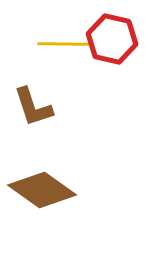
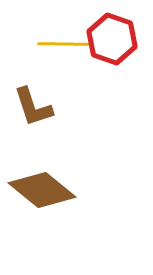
red hexagon: rotated 6 degrees clockwise
brown diamond: rotated 4 degrees clockwise
